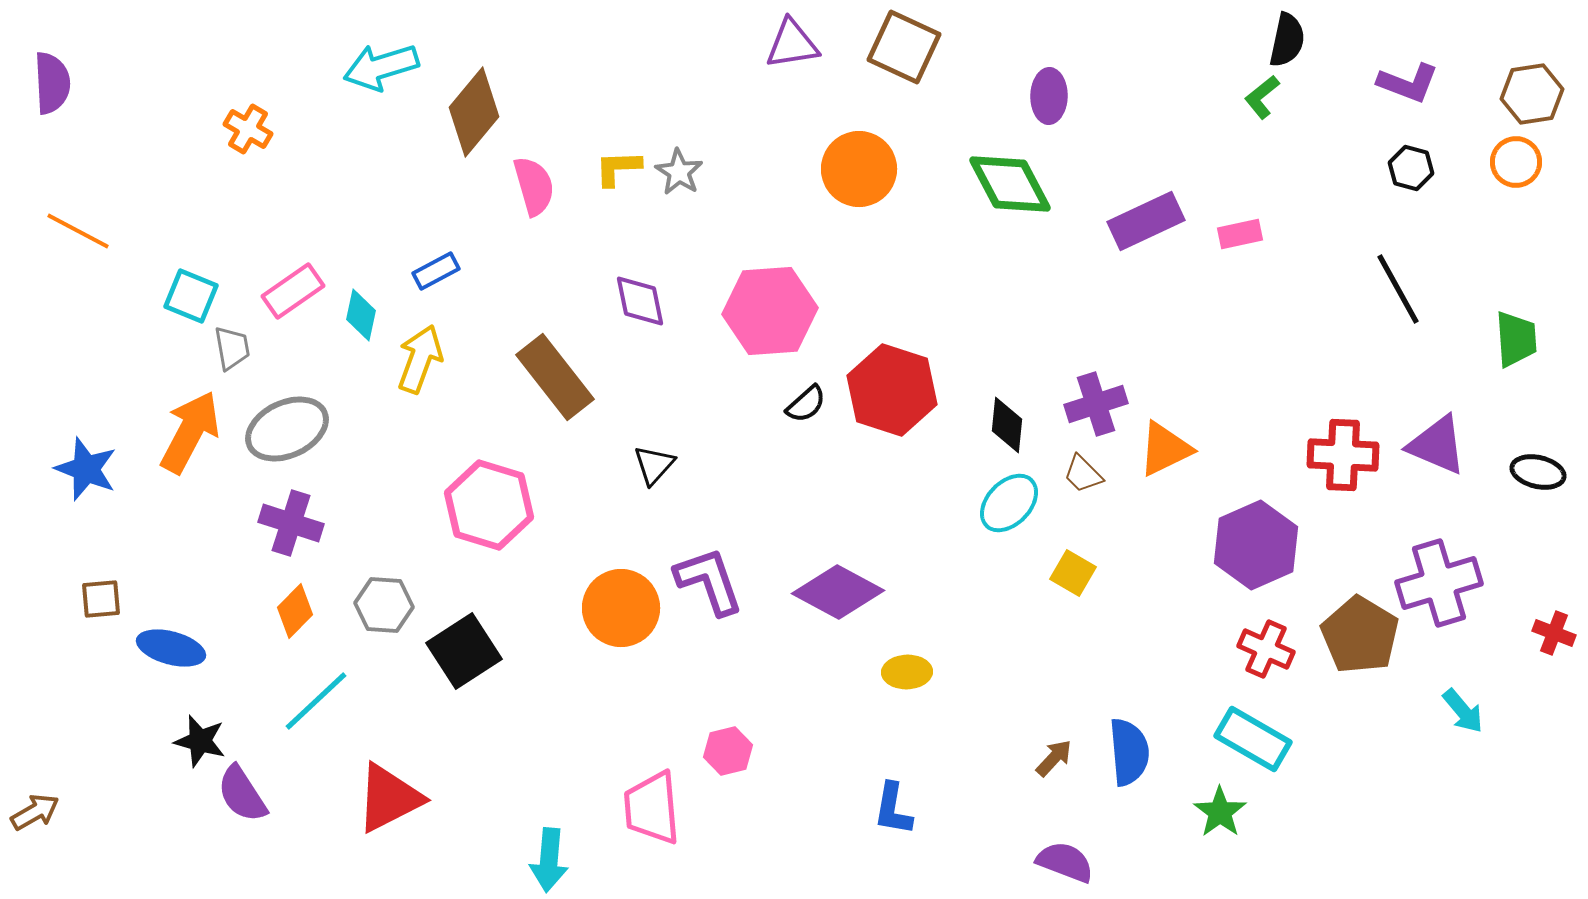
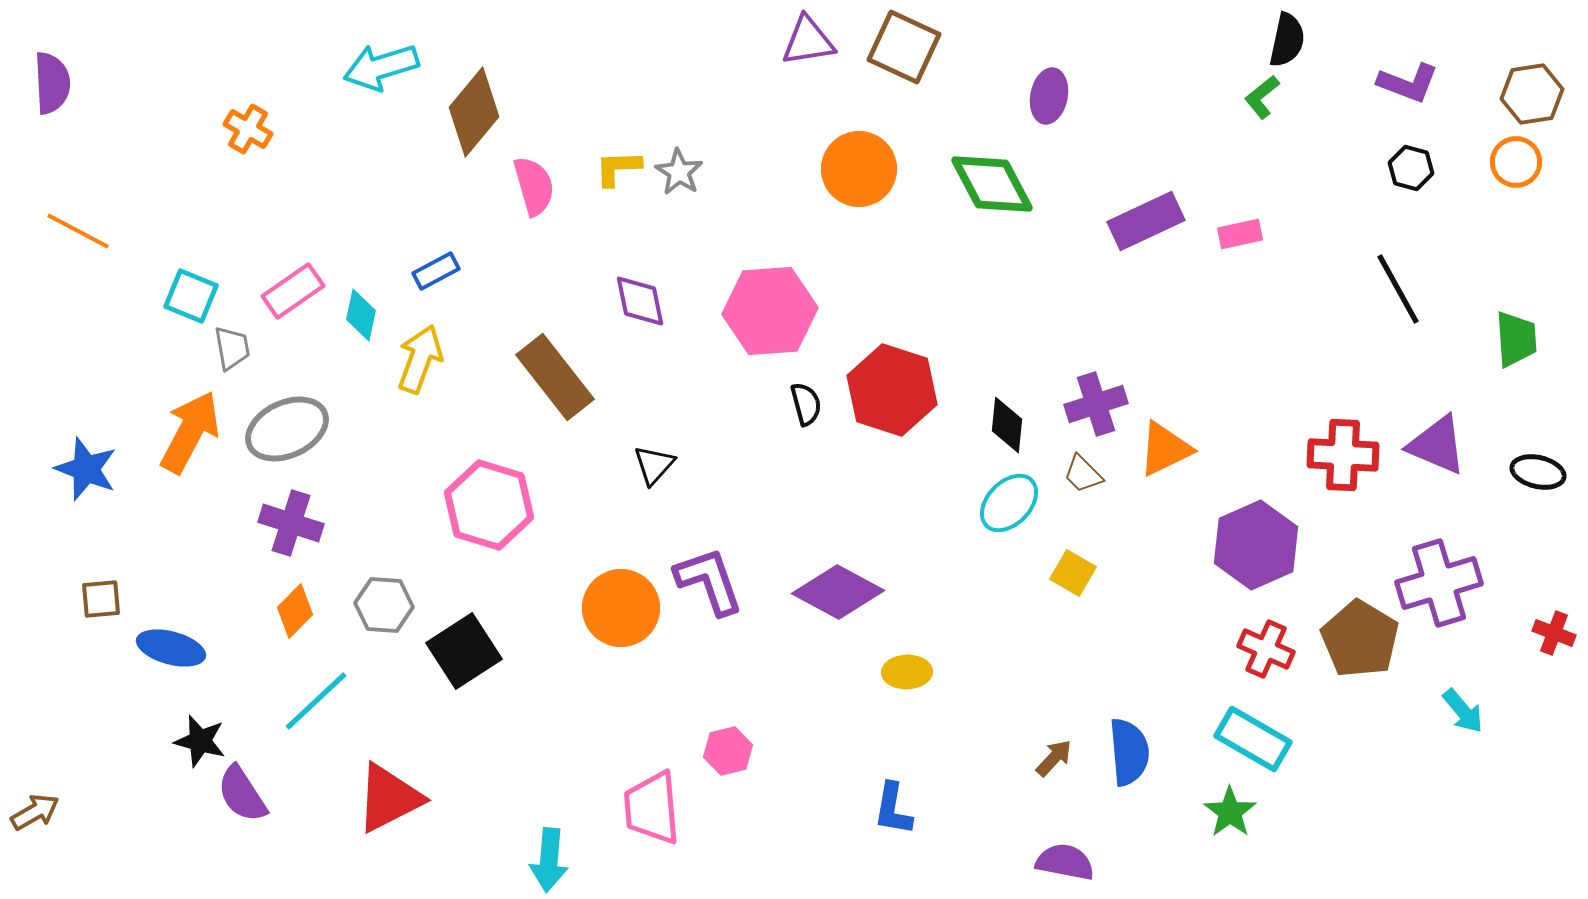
purple triangle at (792, 44): moved 16 px right, 3 px up
purple ellipse at (1049, 96): rotated 10 degrees clockwise
green diamond at (1010, 184): moved 18 px left
black semicircle at (806, 404): rotated 63 degrees counterclockwise
brown pentagon at (1360, 635): moved 4 px down
green star at (1220, 812): moved 10 px right
purple semicircle at (1065, 862): rotated 10 degrees counterclockwise
